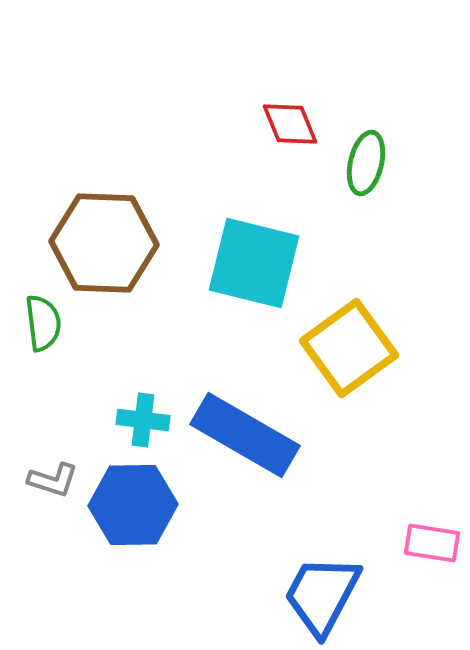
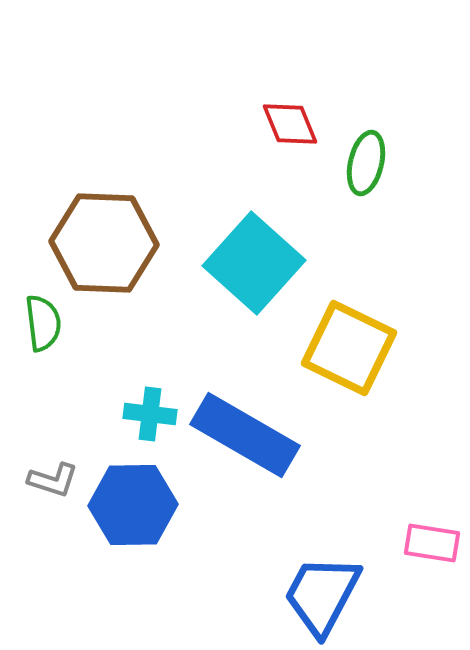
cyan square: rotated 28 degrees clockwise
yellow square: rotated 28 degrees counterclockwise
cyan cross: moved 7 px right, 6 px up
